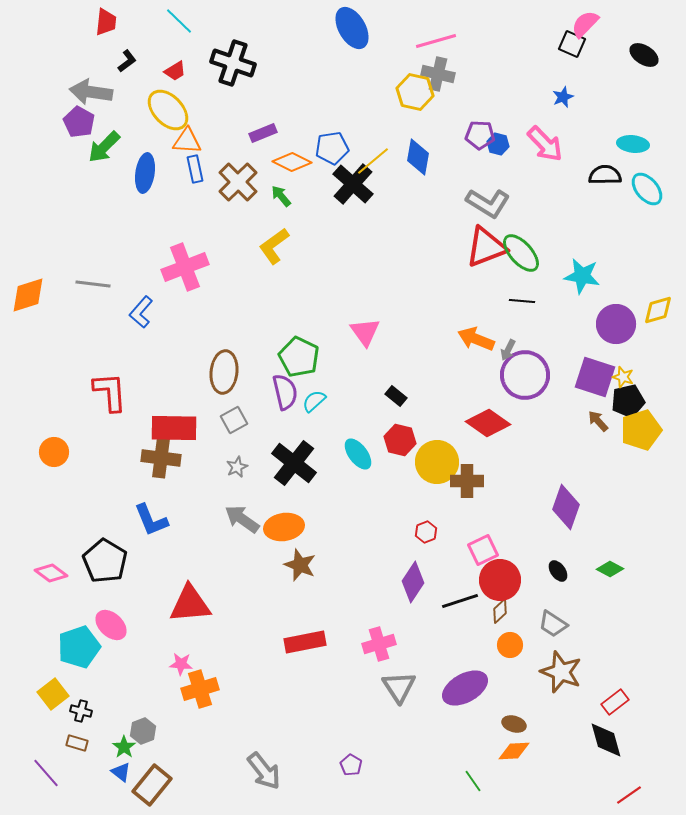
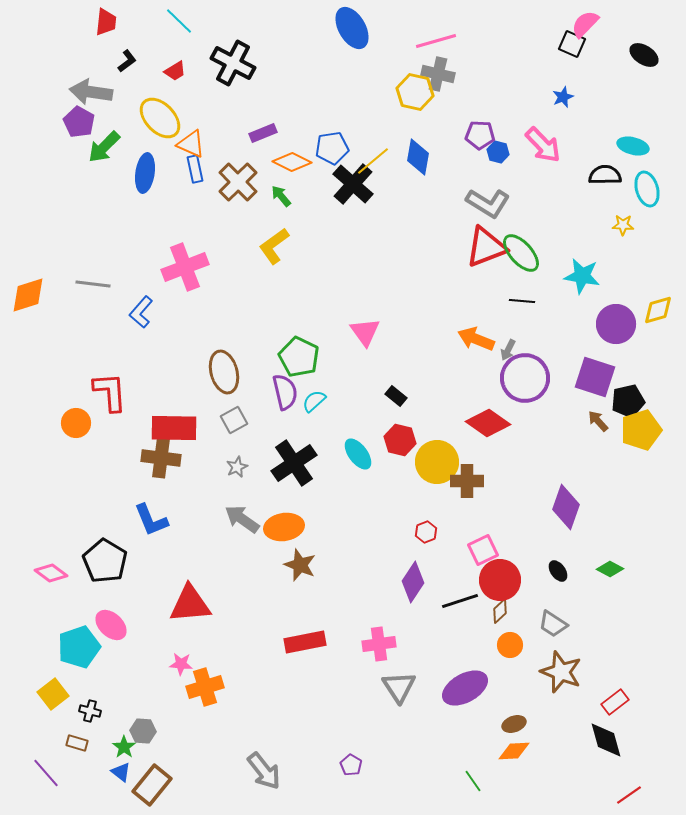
black cross at (233, 63): rotated 9 degrees clockwise
yellow ellipse at (168, 110): moved 8 px left, 8 px down
orange triangle at (187, 141): moved 4 px right, 3 px down; rotated 20 degrees clockwise
blue hexagon at (498, 144): moved 8 px down
pink arrow at (545, 144): moved 2 px left, 1 px down
cyan ellipse at (633, 144): moved 2 px down; rotated 8 degrees clockwise
cyan ellipse at (647, 189): rotated 24 degrees clockwise
brown ellipse at (224, 372): rotated 21 degrees counterclockwise
purple circle at (525, 375): moved 3 px down
yellow star at (623, 377): moved 152 px up; rotated 15 degrees counterclockwise
orange circle at (54, 452): moved 22 px right, 29 px up
black cross at (294, 463): rotated 18 degrees clockwise
pink cross at (379, 644): rotated 8 degrees clockwise
orange cross at (200, 689): moved 5 px right, 2 px up
black cross at (81, 711): moved 9 px right
brown ellipse at (514, 724): rotated 35 degrees counterclockwise
gray hexagon at (143, 731): rotated 25 degrees clockwise
